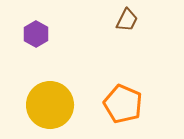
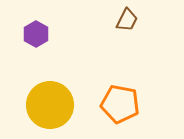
orange pentagon: moved 3 px left; rotated 12 degrees counterclockwise
